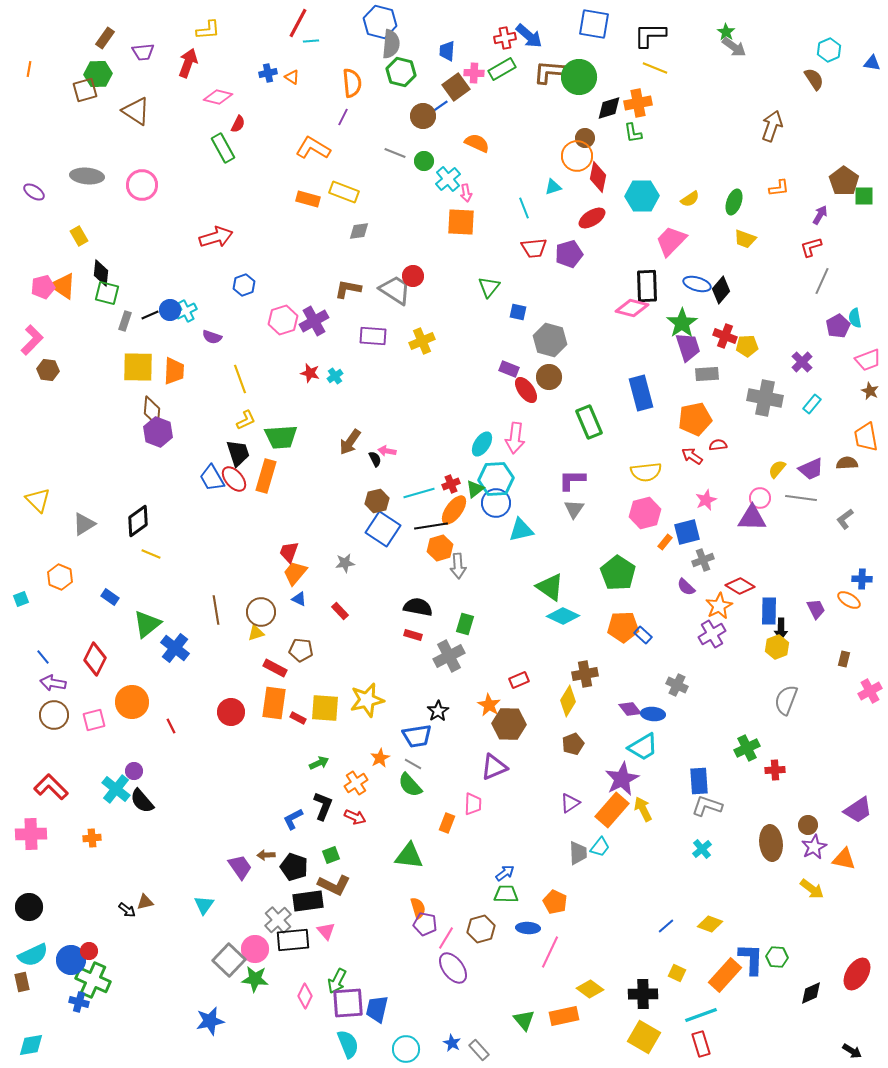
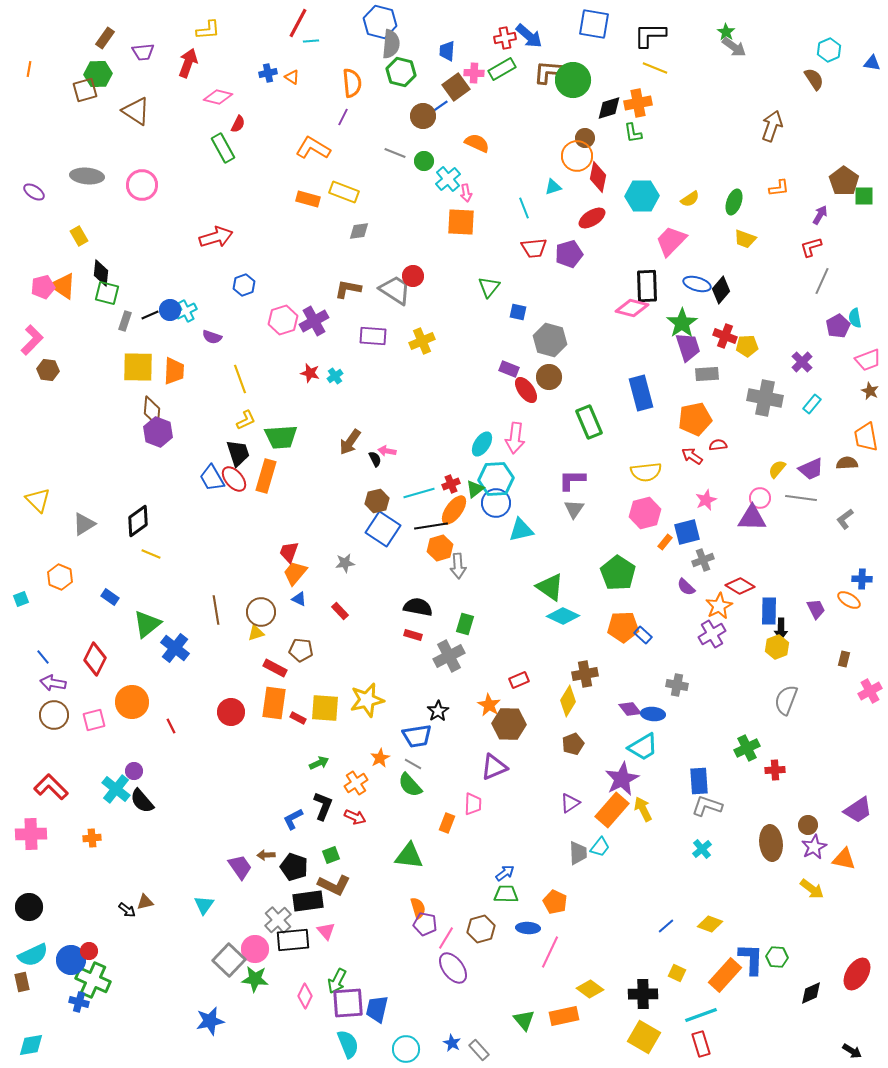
green circle at (579, 77): moved 6 px left, 3 px down
gray cross at (677, 685): rotated 15 degrees counterclockwise
